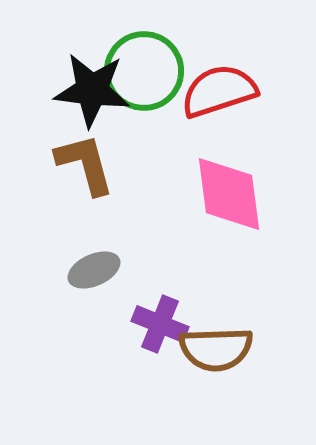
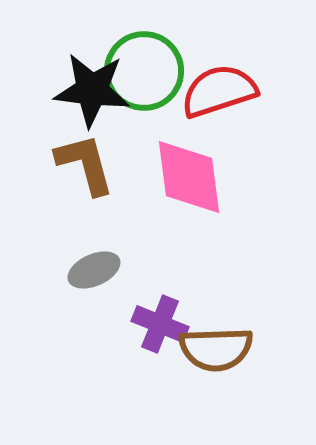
pink diamond: moved 40 px left, 17 px up
